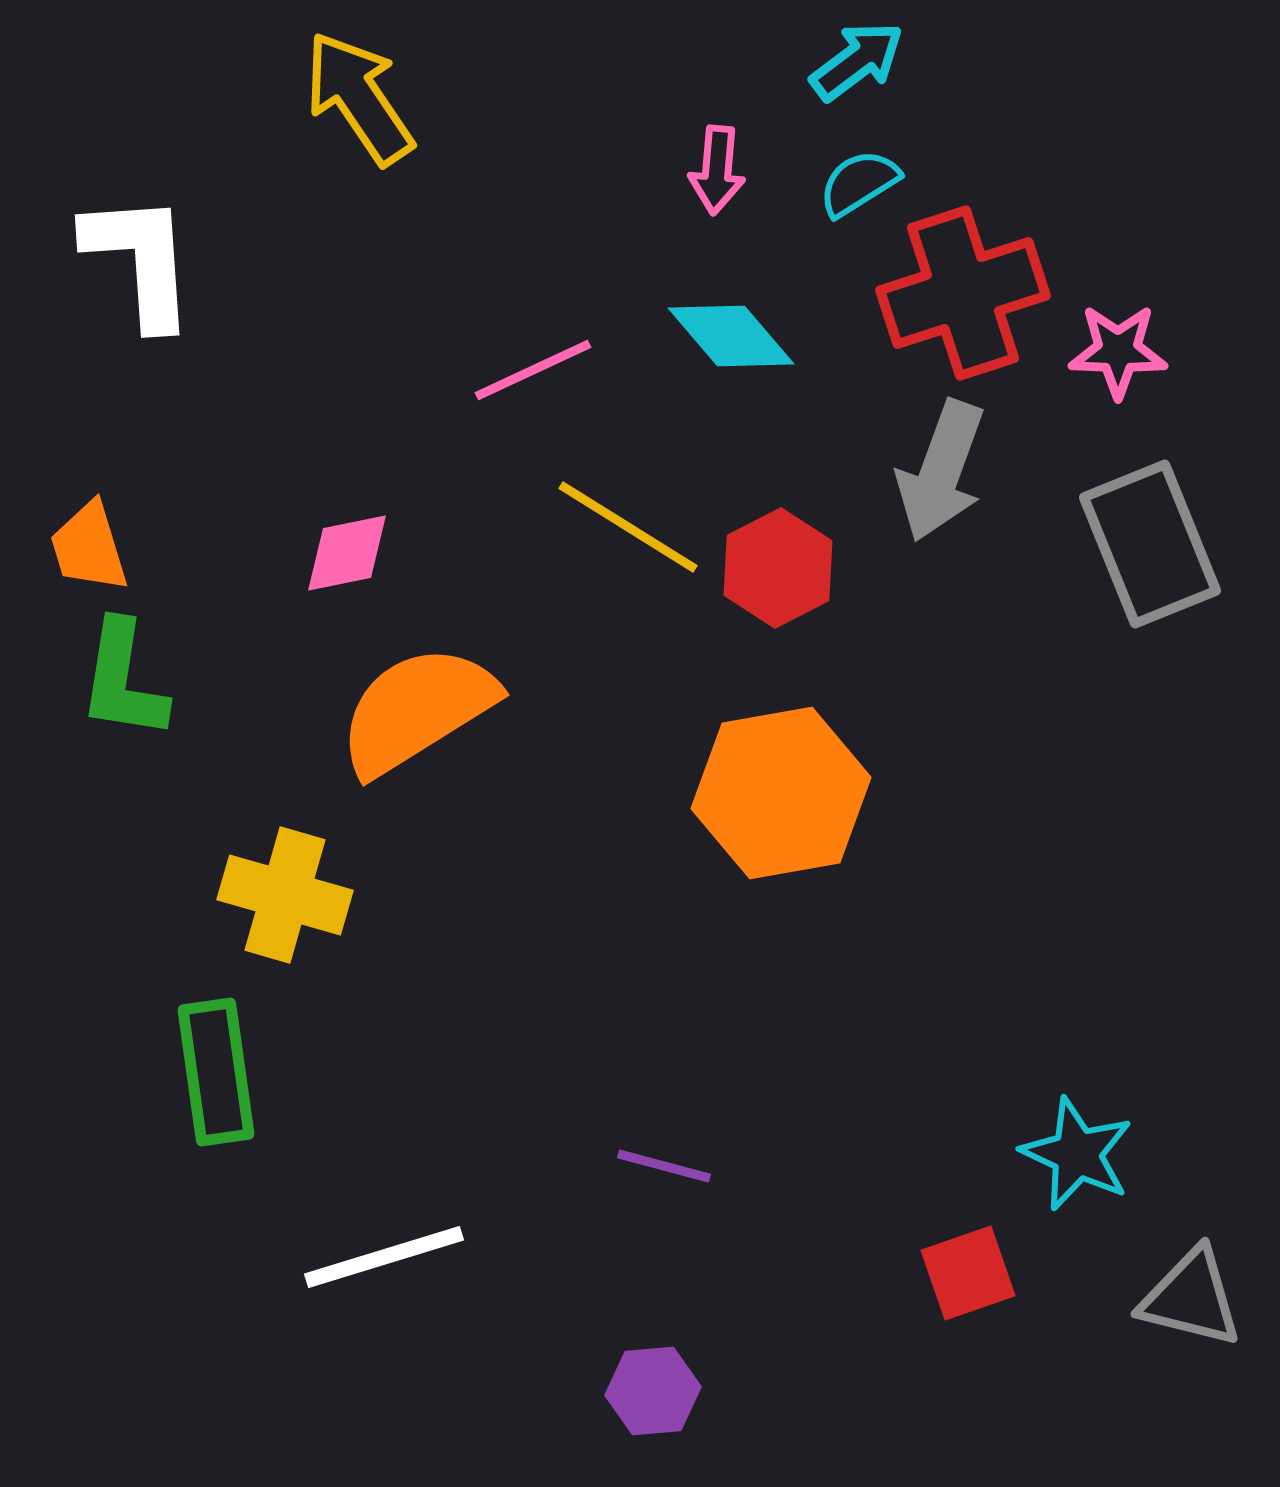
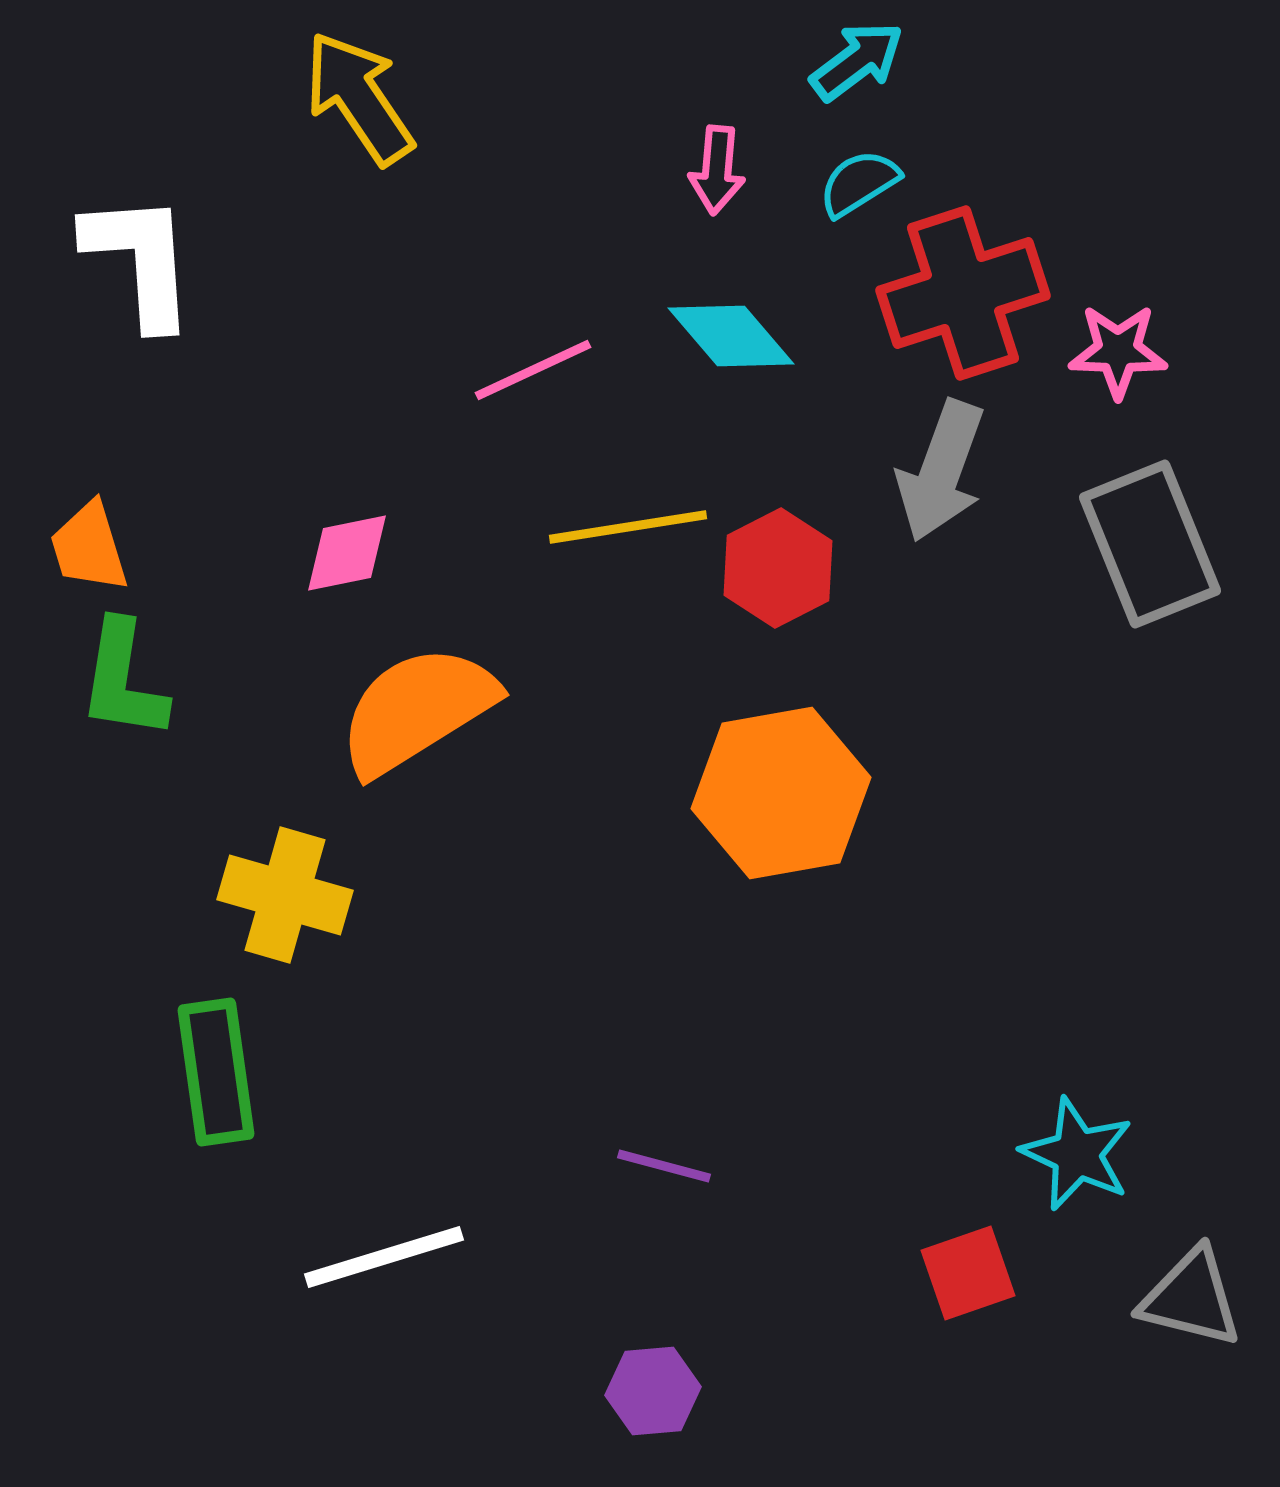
yellow line: rotated 41 degrees counterclockwise
